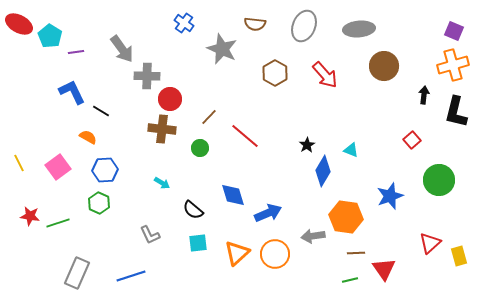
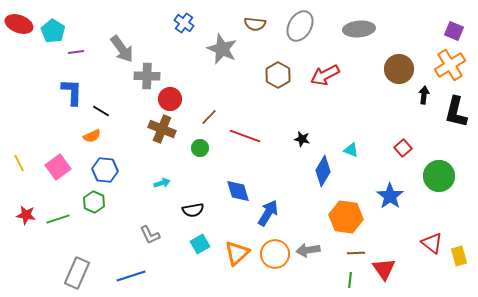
red ellipse at (19, 24): rotated 8 degrees counterclockwise
gray ellipse at (304, 26): moved 4 px left; rotated 8 degrees clockwise
cyan pentagon at (50, 36): moved 3 px right, 5 px up
orange cross at (453, 65): moved 3 px left; rotated 16 degrees counterclockwise
brown circle at (384, 66): moved 15 px right, 3 px down
brown hexagon at (275, 73): moved 3 px right, 2 px down
red arrow at (325, 75): rotated 104 degrees clockwise
blue L-shape at (72, 92): rotated 28 degrees clockwise
brown cross at (162, 129): rotated 16 degrees clockwise
red line at (245, 136): rotated 20 degrees counterclockwise
orange semicircle at (88, 137): moved 4 px right, 1 px up; rotated 126 degrees clockwise
red square at (412, 140): moved 9 px left, 8 px down
black star at (307, 145): moved 5 px left, 6 px up; rotated 28 degrees counterclockwise
blue hexagon at (105, 170): rotated 10 degrees clockwise
green circle at (439, 180): moved 4 px up
cyan arrow at (162, 183): rotated 49 degrees counterclockwise
blue diamond at (233, 195): moved 5 px right, 4 px up
blue star at (390, 196): rotated 16 degrees counterclockwise
green hexagon at (99, 203): moved 5 px left, 1 px up
black semicircle at (193, 210): rotated 50 degrees counterclockwise
blue arrow at (268, 213): rotated 36 degrees counterclockwise
red star at (30, 216): moved 4 px left, 1 px up
green line at (58, 223): moved 4 px up
gray arrow at (313, 236): moved 5 px left, 14 px down
cyan square at (198, 243): moved 2 px right, 1 px down; rotated 24 degrees counterclockwise
red triangle at (430, 243): moved 2 px right; rotated 40 degrees counterclockwise
green line at (350, 280): rotated 70 degrees counterclockwise
